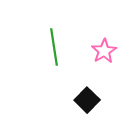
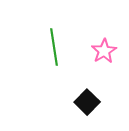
black square: moved 2 px down
